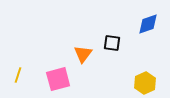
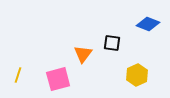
blue diamond: rotated 40 degrees clockwise
yellow hexagon: moved 8 px left, 8 px up
